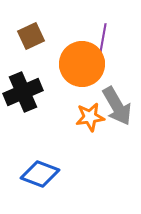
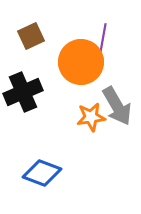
orange circle: moved 1 px left, 2 px up
orange star: moved 1 px right
blue diamond: moved 2 px right, 1 px up
